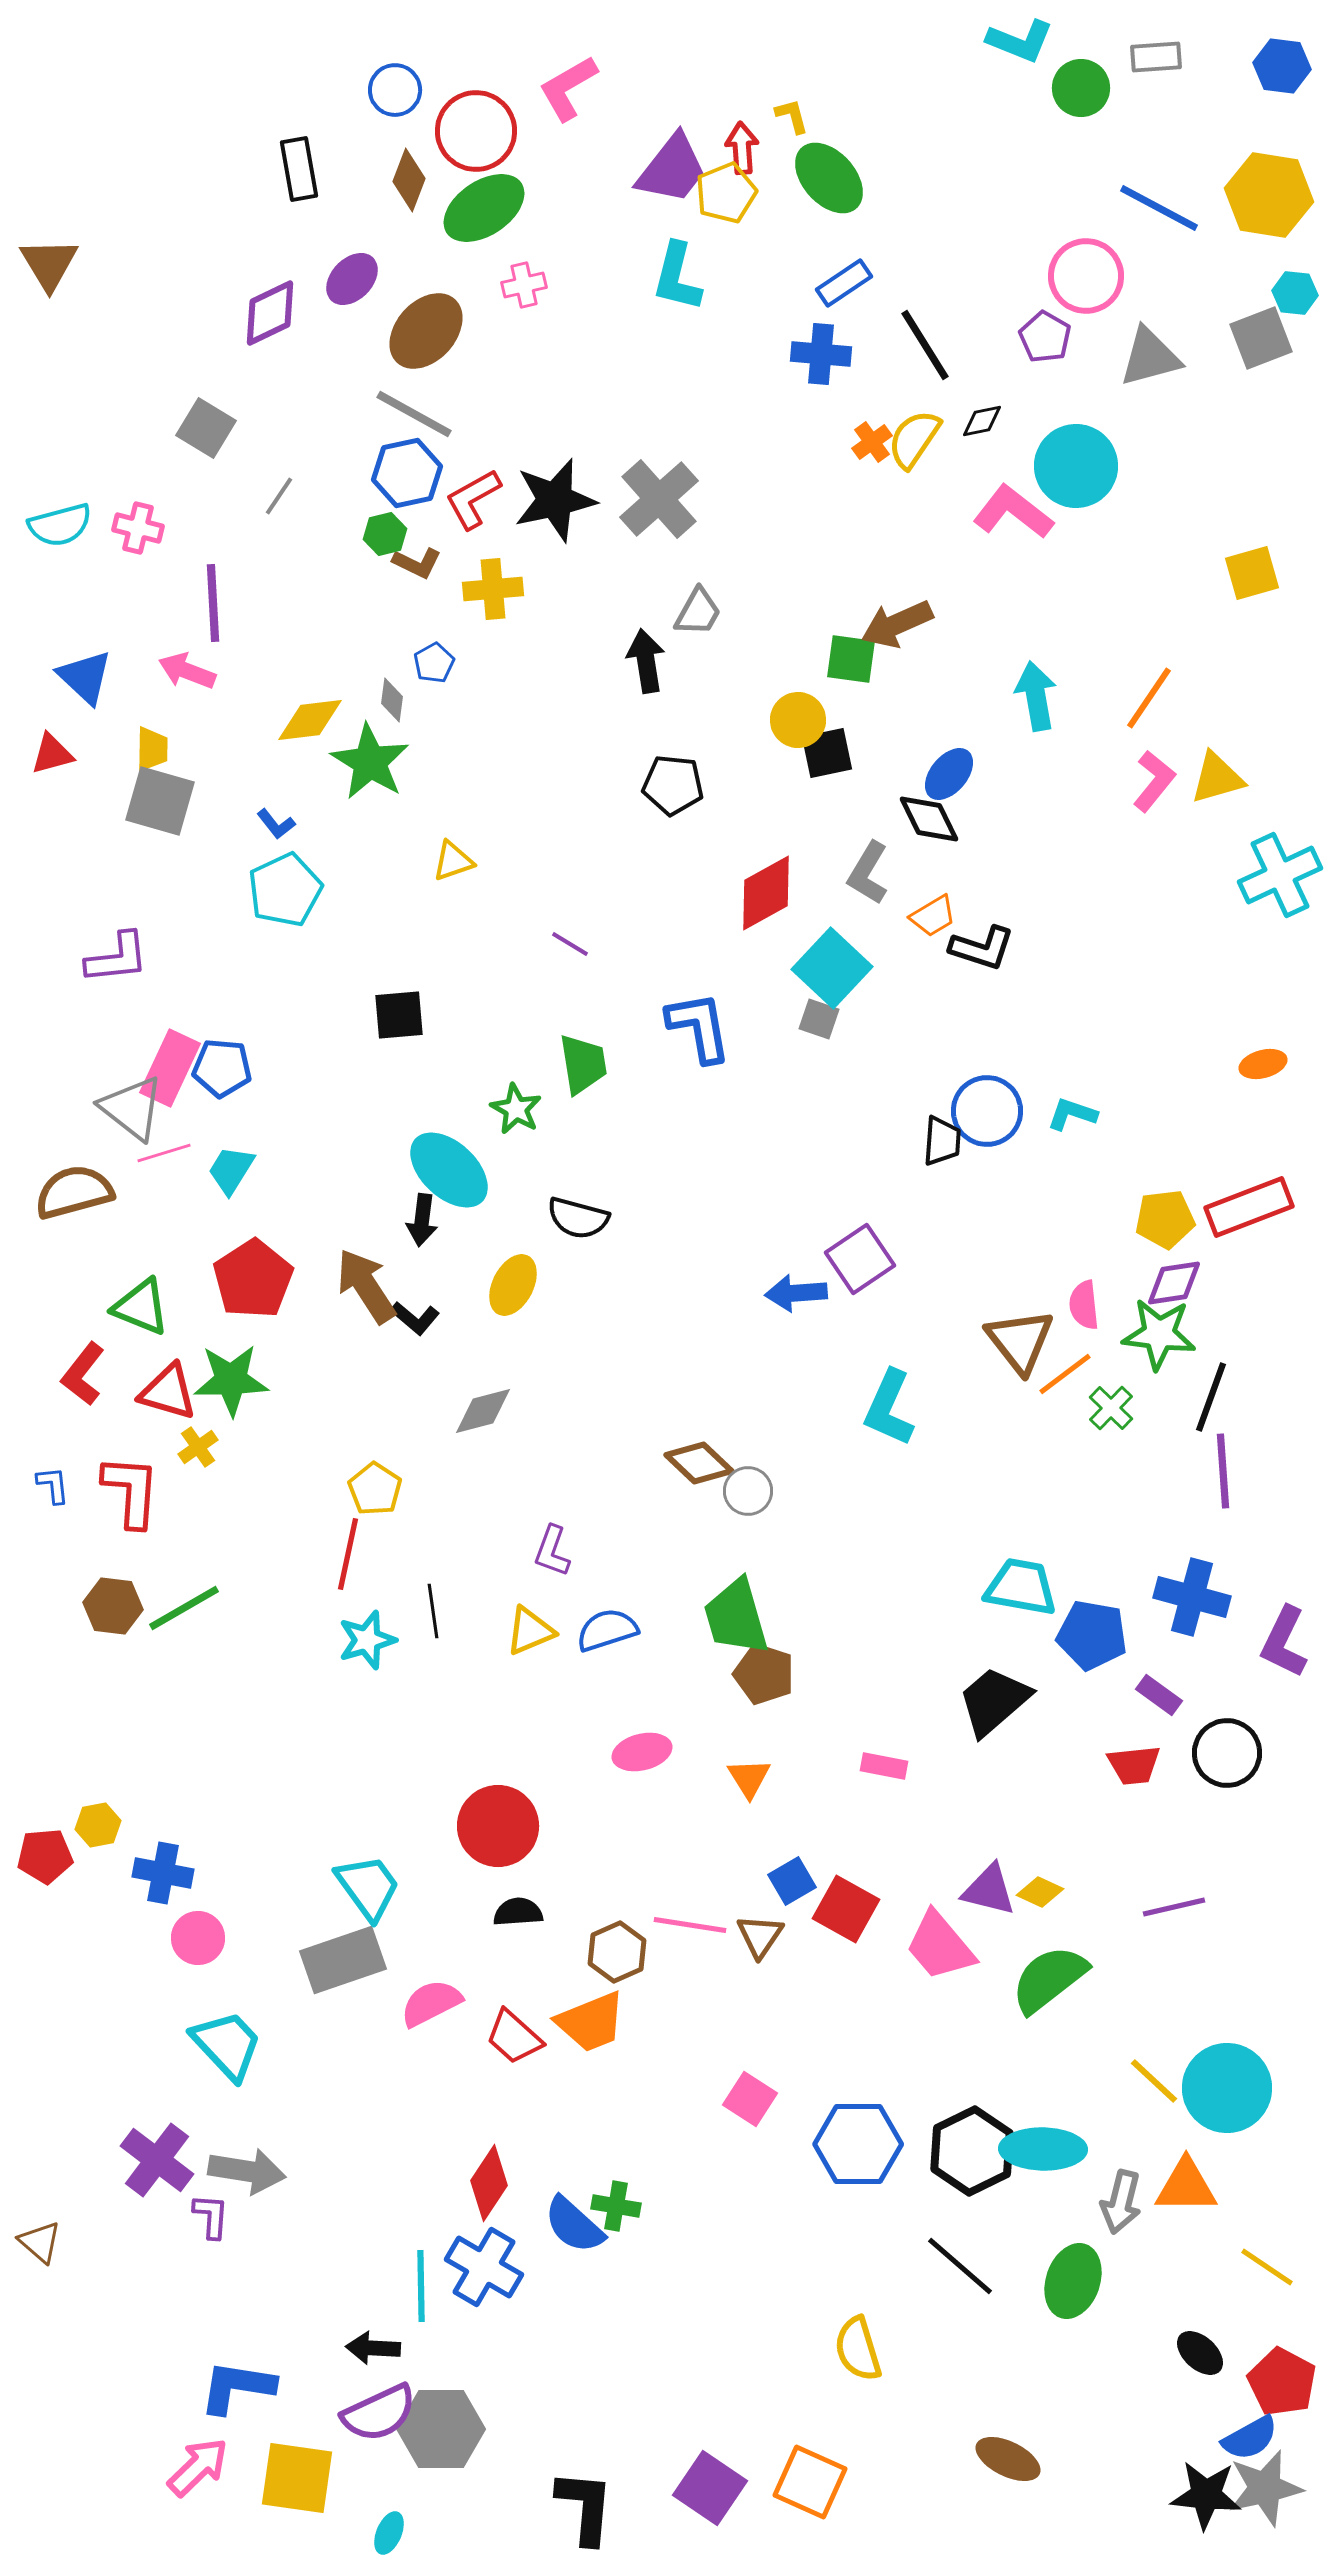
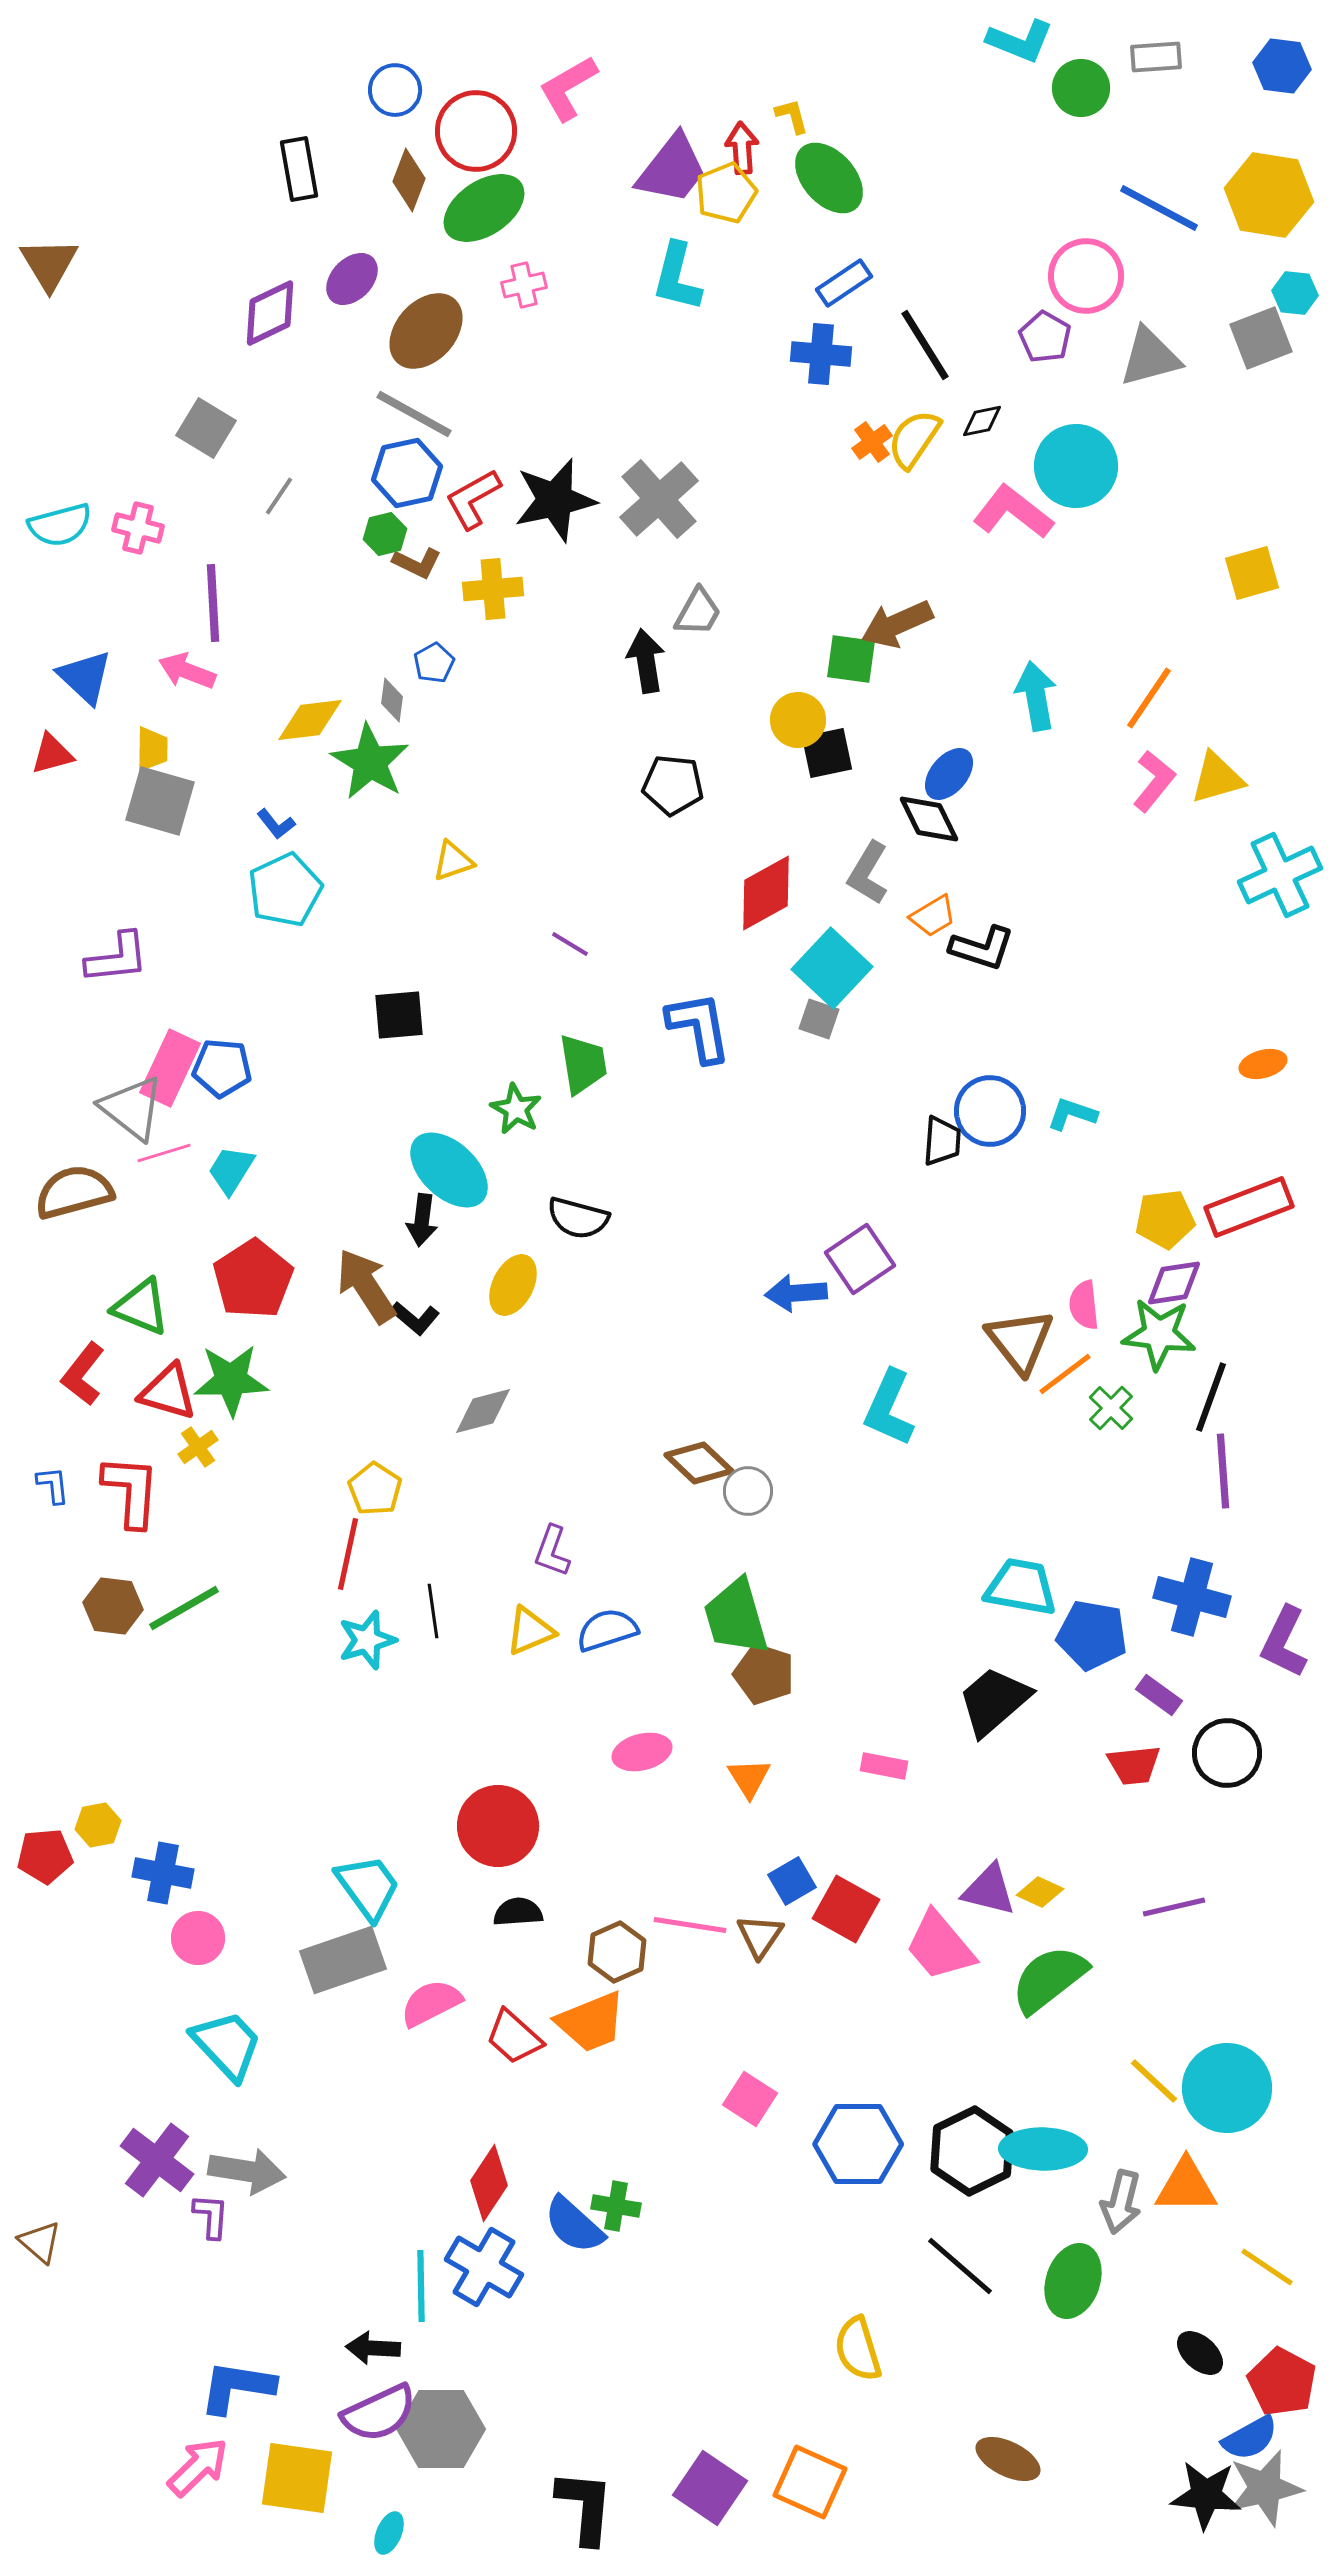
blue circle at (987, 1111): moved 3 px right
